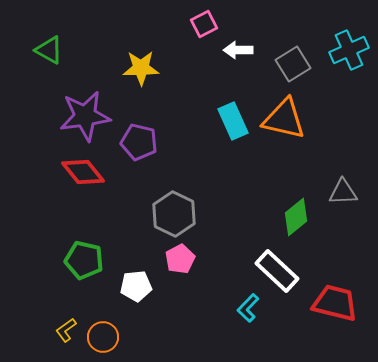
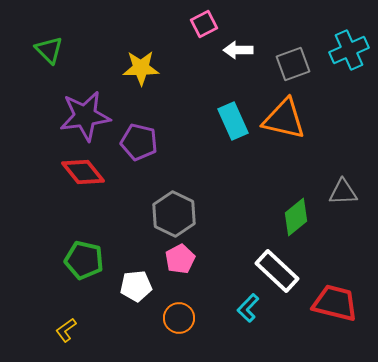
green triangle: rotated 16 degrees clockwise
gray square: rotated 12 degrees clockwise
orange circle: moved 76 px right, 19 px up
